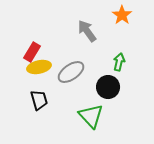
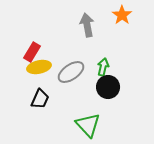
gray arrow: moved 6 px up; rotated 25 degrees clockwise
green arrow: moved 16 px left, 5 px down
black trapezoid: moved 1 px right, 1 px up; rotated 40 degrees clockwise
green triangle: moved 3 px left, 9 px down
